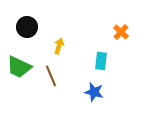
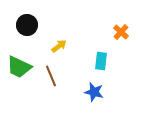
black circle: moved 2 px up
yellow arrow: rotated 35 degrees clockwise
